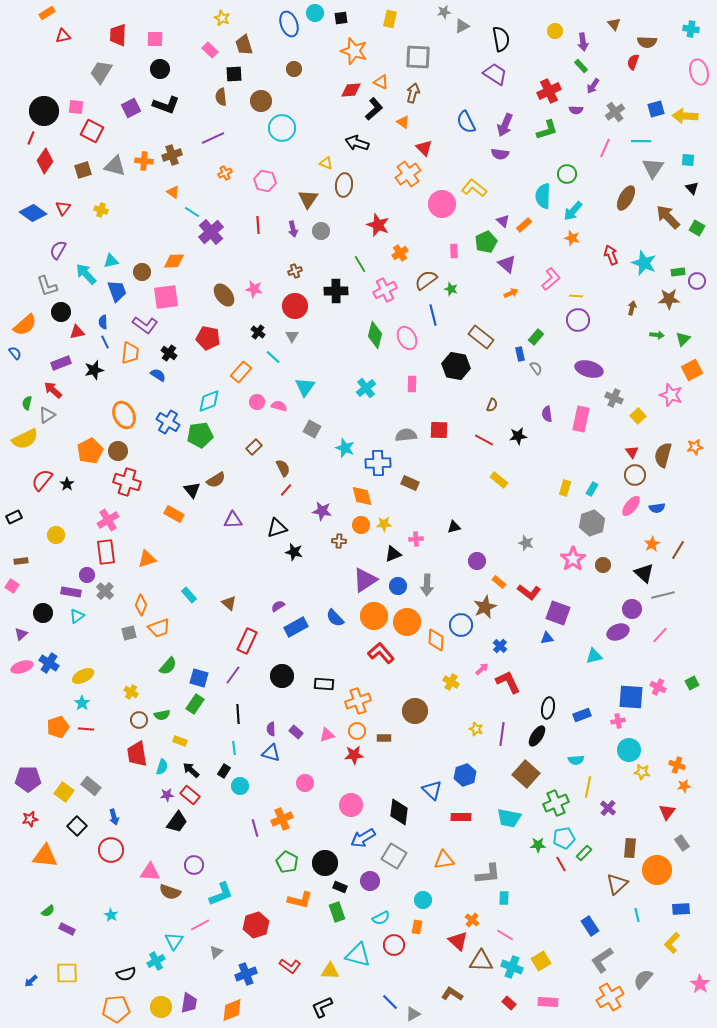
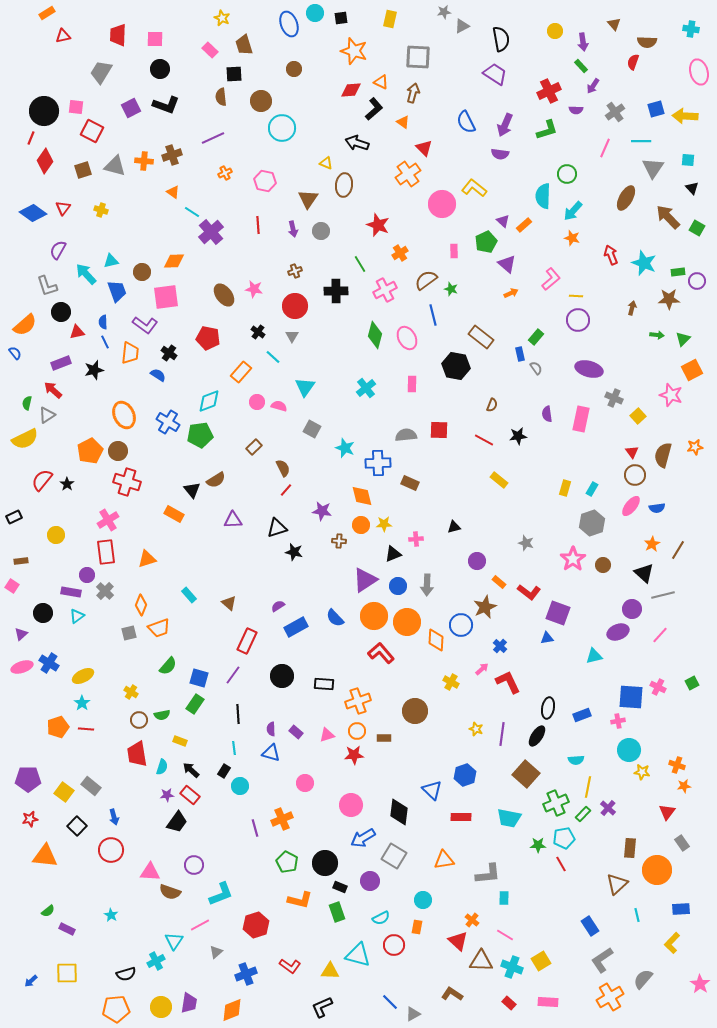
green rectangle at (584, 853): moved 1 px left, 39 px up
